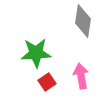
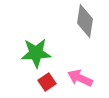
gray diamond: moved 2 px right
pink arrow: moved 1 px left, 2 px down; rotated 55 degrees counterclockwise
